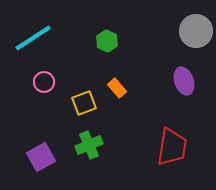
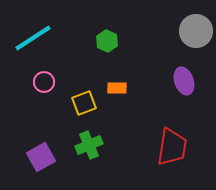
orange rectangle: rotated 48 degrees counterclockwise
